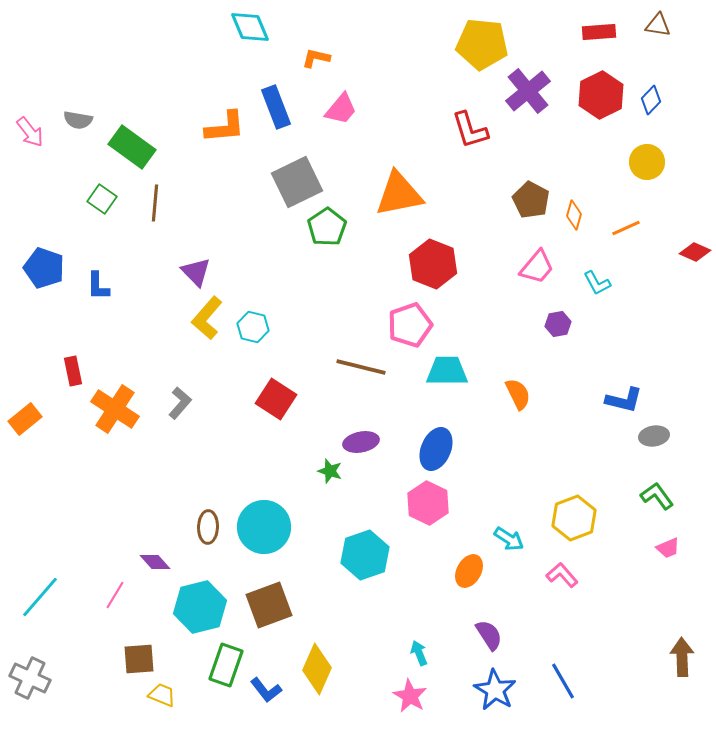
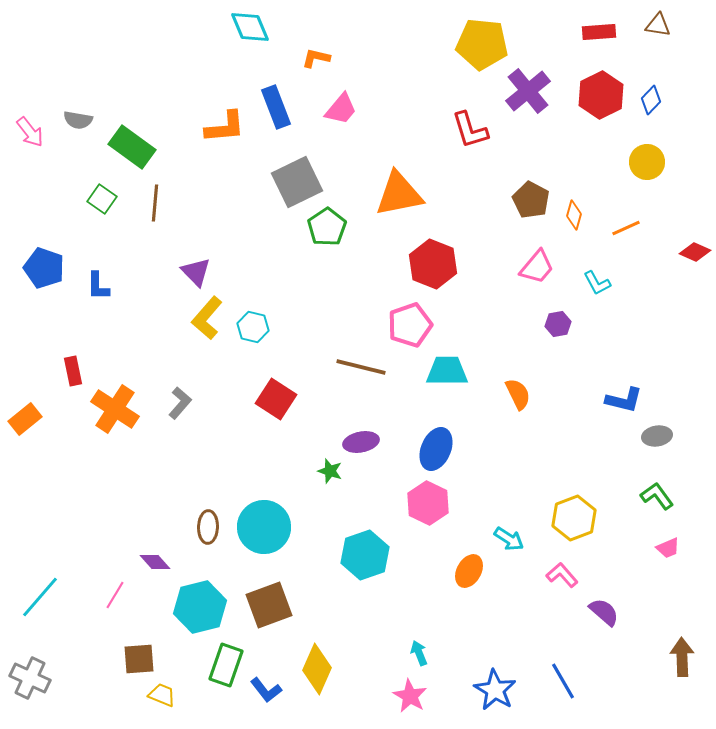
gray ellipse at (654, 436): moved 3 px right
purple semicircle at (489, 635): moved 115 px right, 23 px up; rotated 16 degrees counterclockwise
